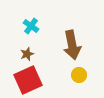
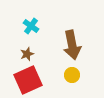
yellow circle: moved 7 px left
